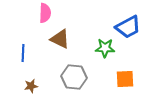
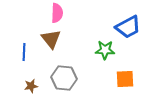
pink semicircle: moved 12 px right
brown triangle: moved 9 px left; rotated 25 degrees clockwise
green star: moved 2 px down
blue line: moved 1 px right, 1 px up
gray hexagon: moved 10 px left, 1 px down
